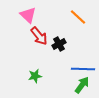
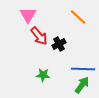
pink triangle: rotated 18 degrees clockwise
green star: moved 8 px right, 1 px up; rotated 16 degrees clockwise
